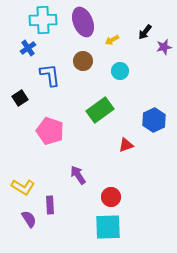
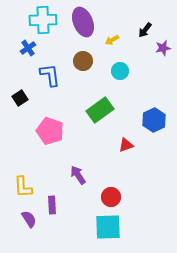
black arrow: moved 2 px up
purple star: moved 1 px left, 1 px down
yellow L-shape: rotated 55 degrees clockwise
purple rectangle: moved 2 px right
